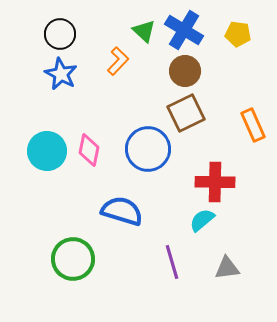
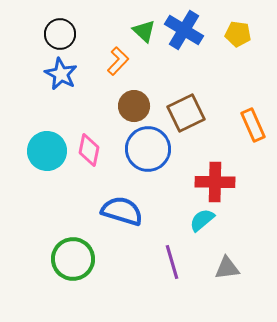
brown circle: moved 51 px left, 35 px down
